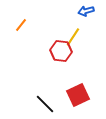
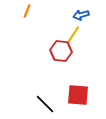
blue arrow: moved 5 px left, 4 px down
orange line: moved 6 px right, 14 px up; rotated 16 degrees counterclockwise
yellow line: moved 2 px up
red square: rotated 30 degrees clockwise
